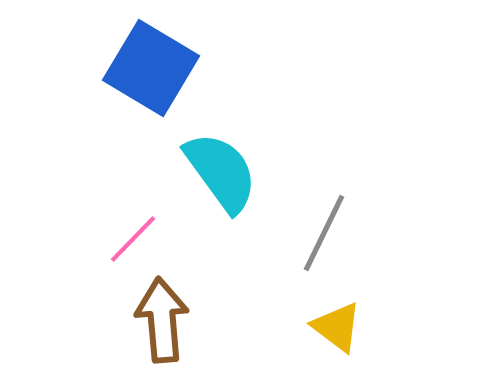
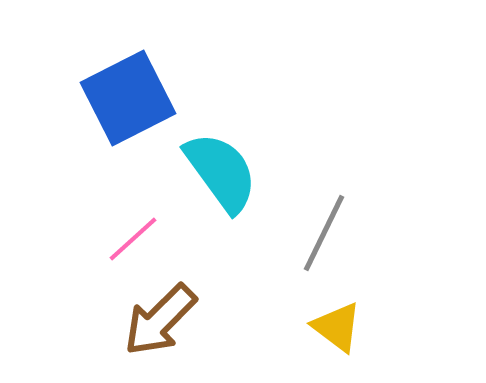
blue square: moved 23 px left, 30 px down; rotated 32 degrees clockwise
pink line: rotated 4 degrees clockwise
brown arrow: moved 2 px left; rotated 130 degrees counterclockwise
